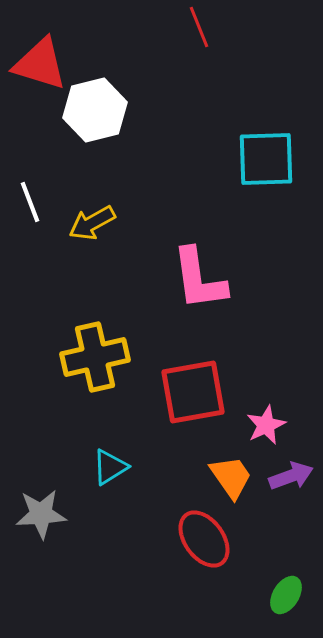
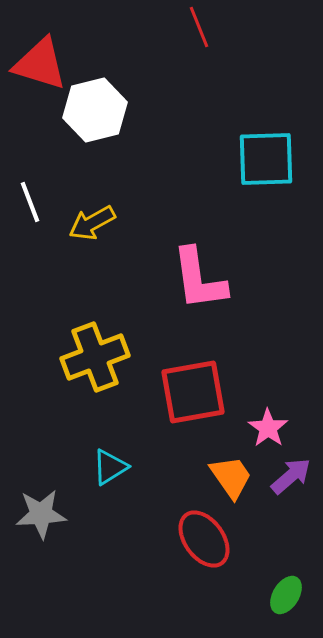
yellow cross: rotated 8 degrees counterclockwise
pink star: moved 2 px right, 3 px down; rotated 12 degrees counterclockwise
purple arrow: rotated 21 degrees counterclockwise
